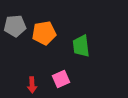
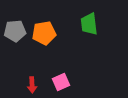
gray pentagon: moved 5 px down
green trapezoid: moved 8 px right, 22 px up
pink square: moved 3 px down
